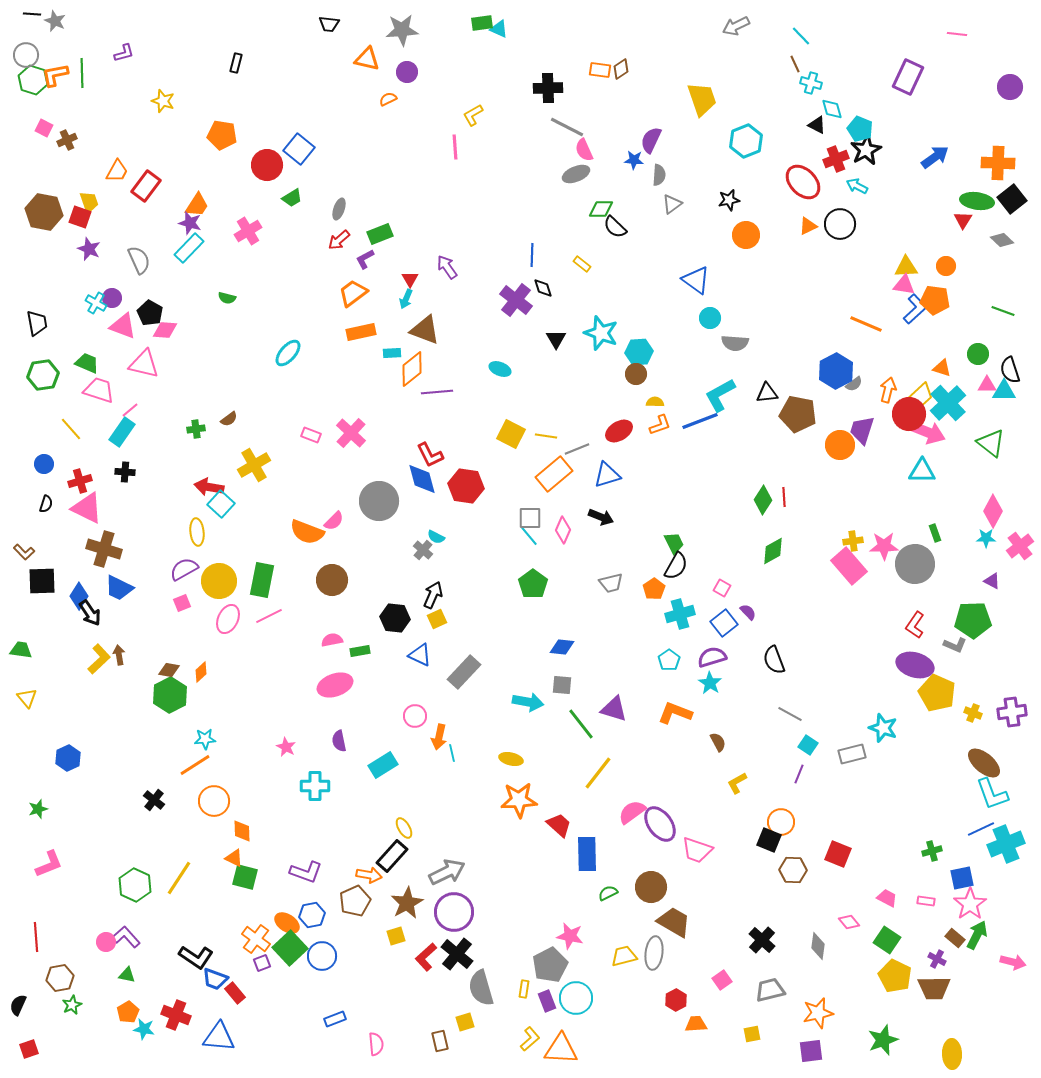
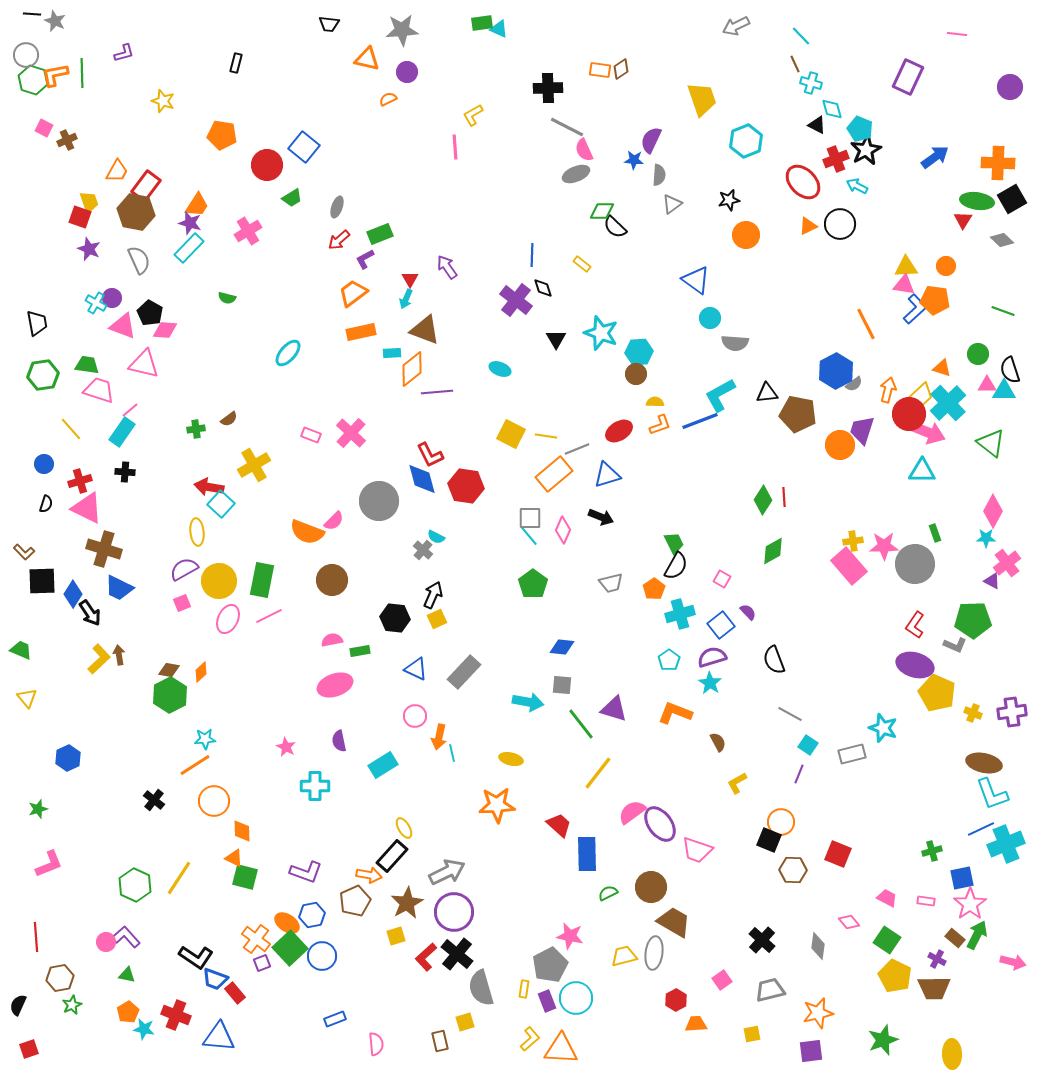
blue square at (299, 149): moved 5 px right, 2 px up
black square at (1012, 199): rotated 8 degrees clockwise
gray ellipse at (339, 209): moved 2 px left, 2 px up
green diamond at (601, 209): moved 1 px right, 2 px down
brown hexagon at (44, 212): moved 92 px right
orange line at (866, 324): rotated 40 degrees clockwise
green trapezoid at (87, 363): moved 2 px down; rotated 15 degrees counterclockwise
pink cross at (1020, 546): moved 13 px left, 17 px down
pink square at (722, 588): moved 9 px up
blue diamond at (79, 596): moved 6 px left, 2 px up
blue square at (724, 623): moved 3 px left, 2 px down
green trapezoid at (21, 650): rotated 15 degrees clockwise
blue triangle at (420, 655): moved 4 px left, 14 px down
brown ellipse at (984, 763): rotated 28 degrees counterclockwise
orange star at (519, 800): moved 22 px left, 5 px down
